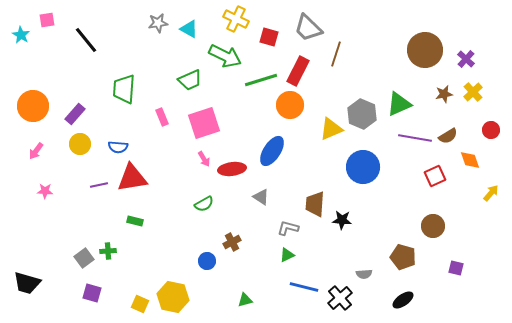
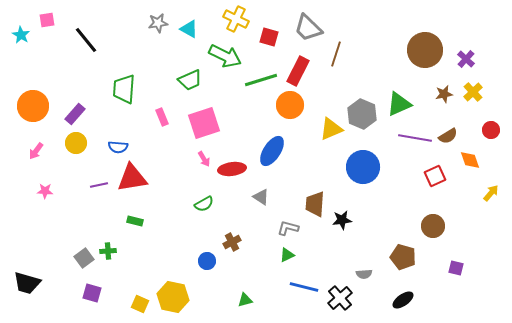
yellow circle at (80, 144): moved 4 px left, 1 px up
black star at (342, 220): rotated 12 degrees counterclockwise
